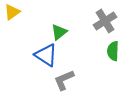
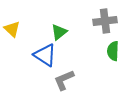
yellow triangle: moved 17 px down; rotated 42 degrees counterclockwise
gray cross: rotated 25 degrees clockwise
blue triangle: moved 1 px left
